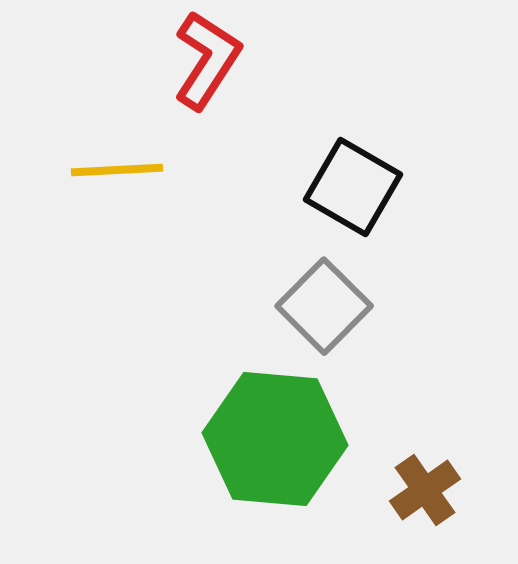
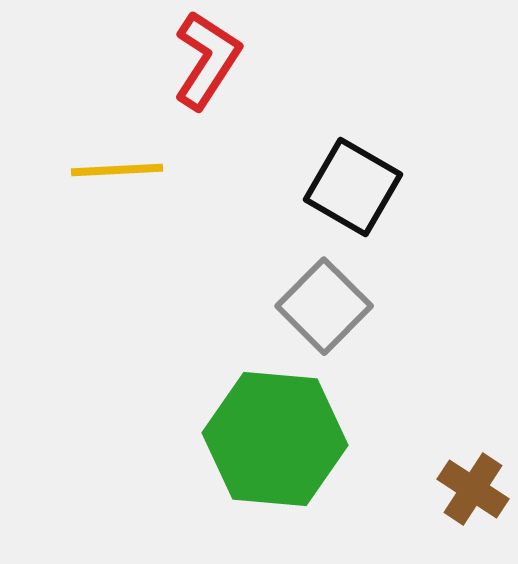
brown cross: moved 48 px right, 1 px up; rotated 22 degrees counterclockwise
